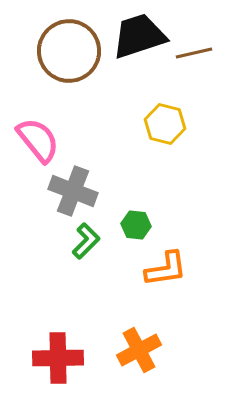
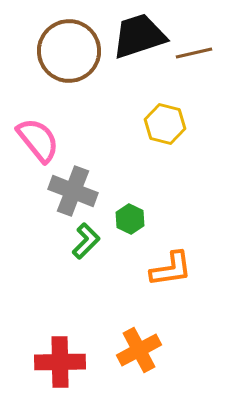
green hexagon: moved 6 px left, 6 px up; rotated 20 degrees clockwise
orange L-shape: moved 5 px right
red cross: moved 2 px right, 4 px down
